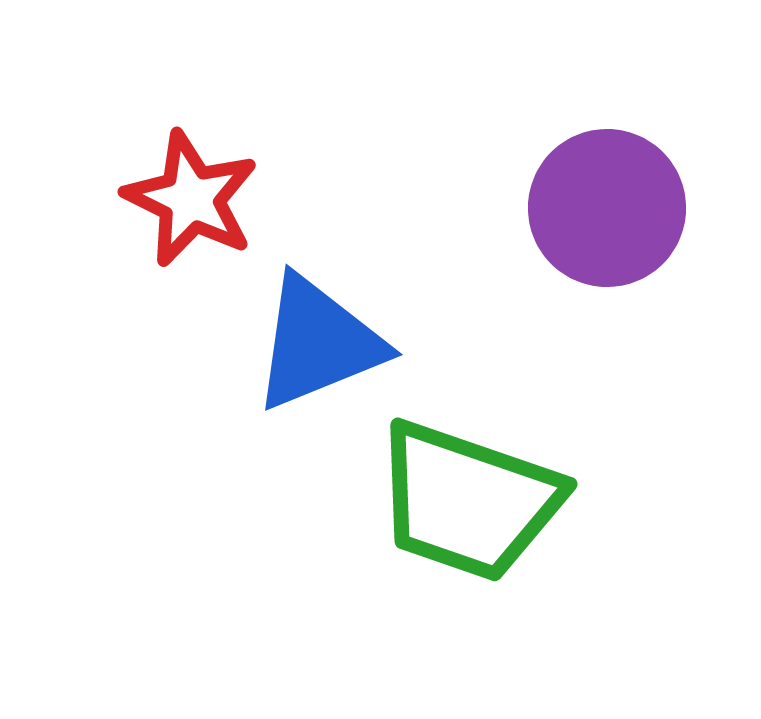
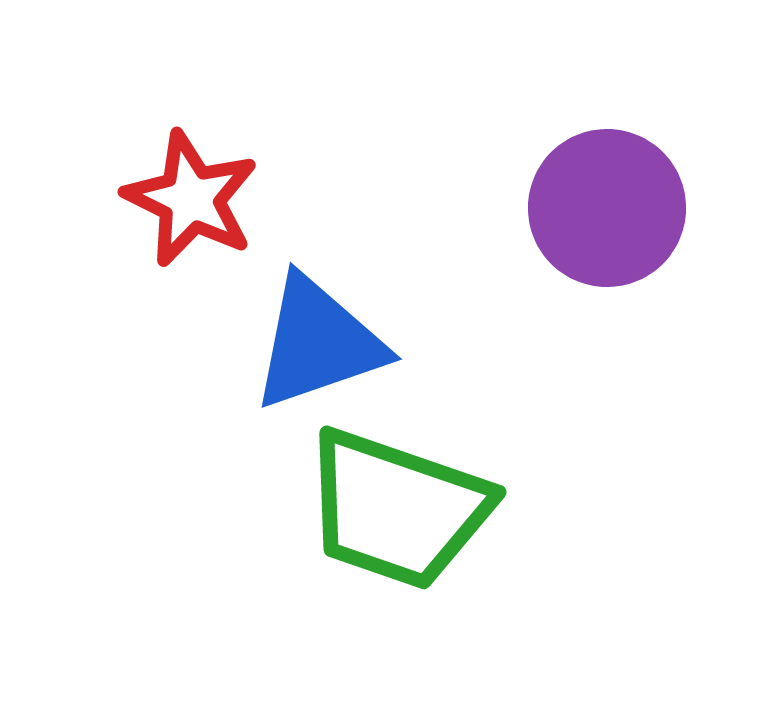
blue triangle: rotated 3 degrees clockwise
green trapezoid: moved 71 px left, 8 px down
